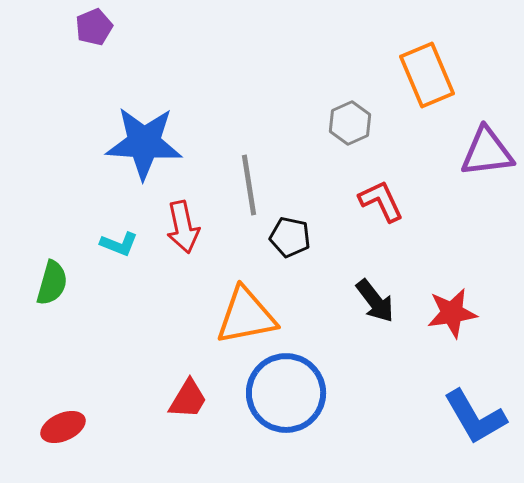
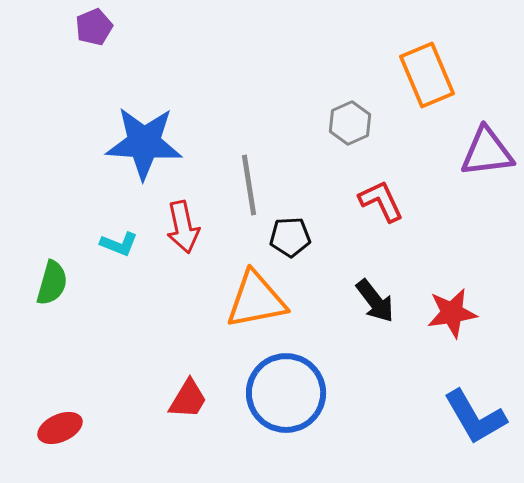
black pentagon: rotated 15 degrees counterclockwise
orange triangle: moved 10 px right, 16 px up
red ellipse: moved 3 px left, 1 px down
